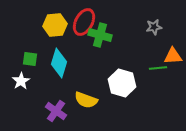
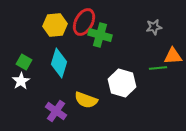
green square: moved 6 px left, 3 px down; rotated 21 degrees clockwise
